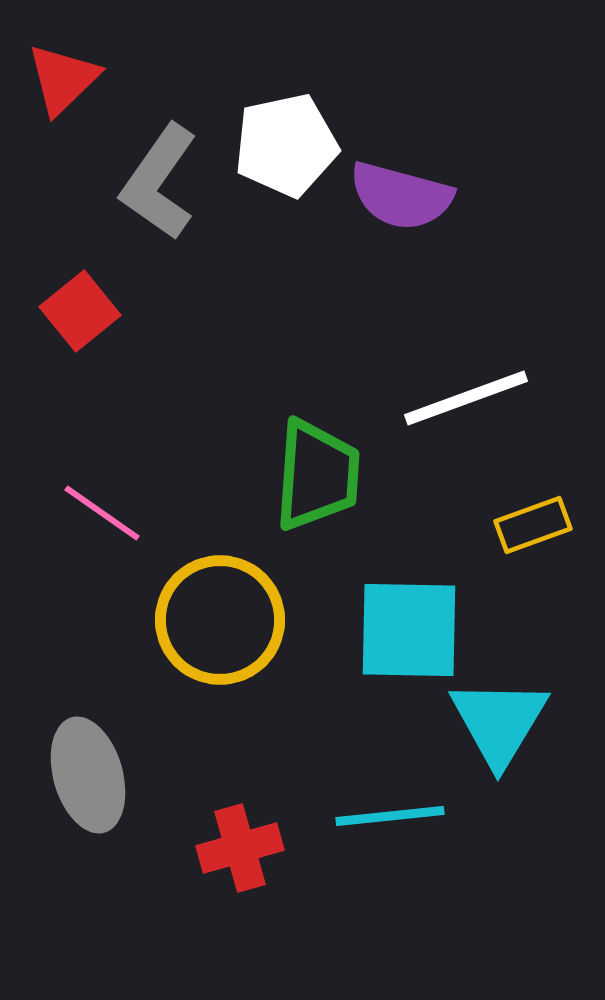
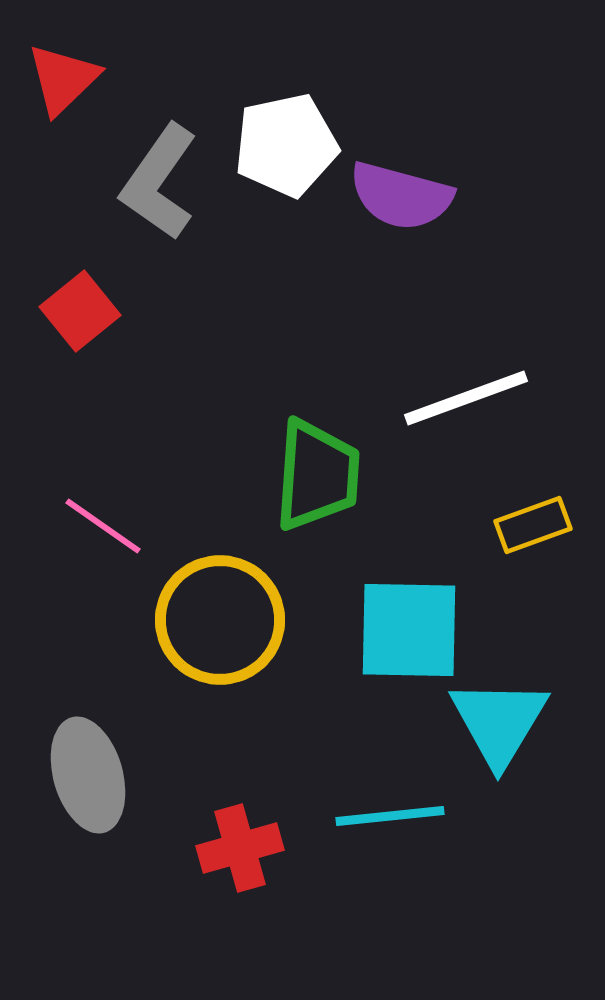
pink line: moved 1 px right, 13 px down
